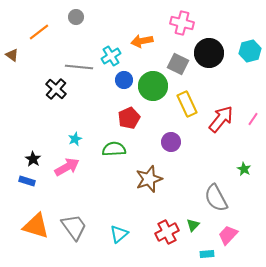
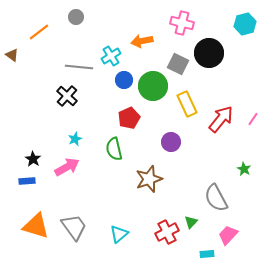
cyan hexagon: moved 5 px left, 27 px up
black cross: moved 11 px right, 7 px down
green semicircle: rotated 100 degrees counterclockwise
blue rectangle: rotated 21 degrees counterclockwise
green triangle: moved 2 px left, 3 px up
